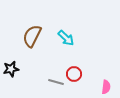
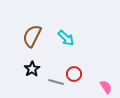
black star: moved 21 px right; rotated 21 degrees counterclockwise
pink semicircle: rotated 40 degrees counterclockwise
